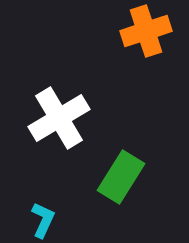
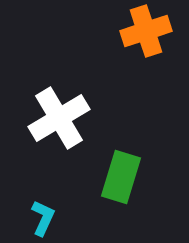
green rectangle: rotated 15 degrees counterclockwise
cyan L-shape: moved 2 px up
